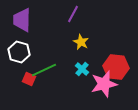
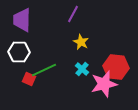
white hexagon: rotated 15 degrees counterclockwise
